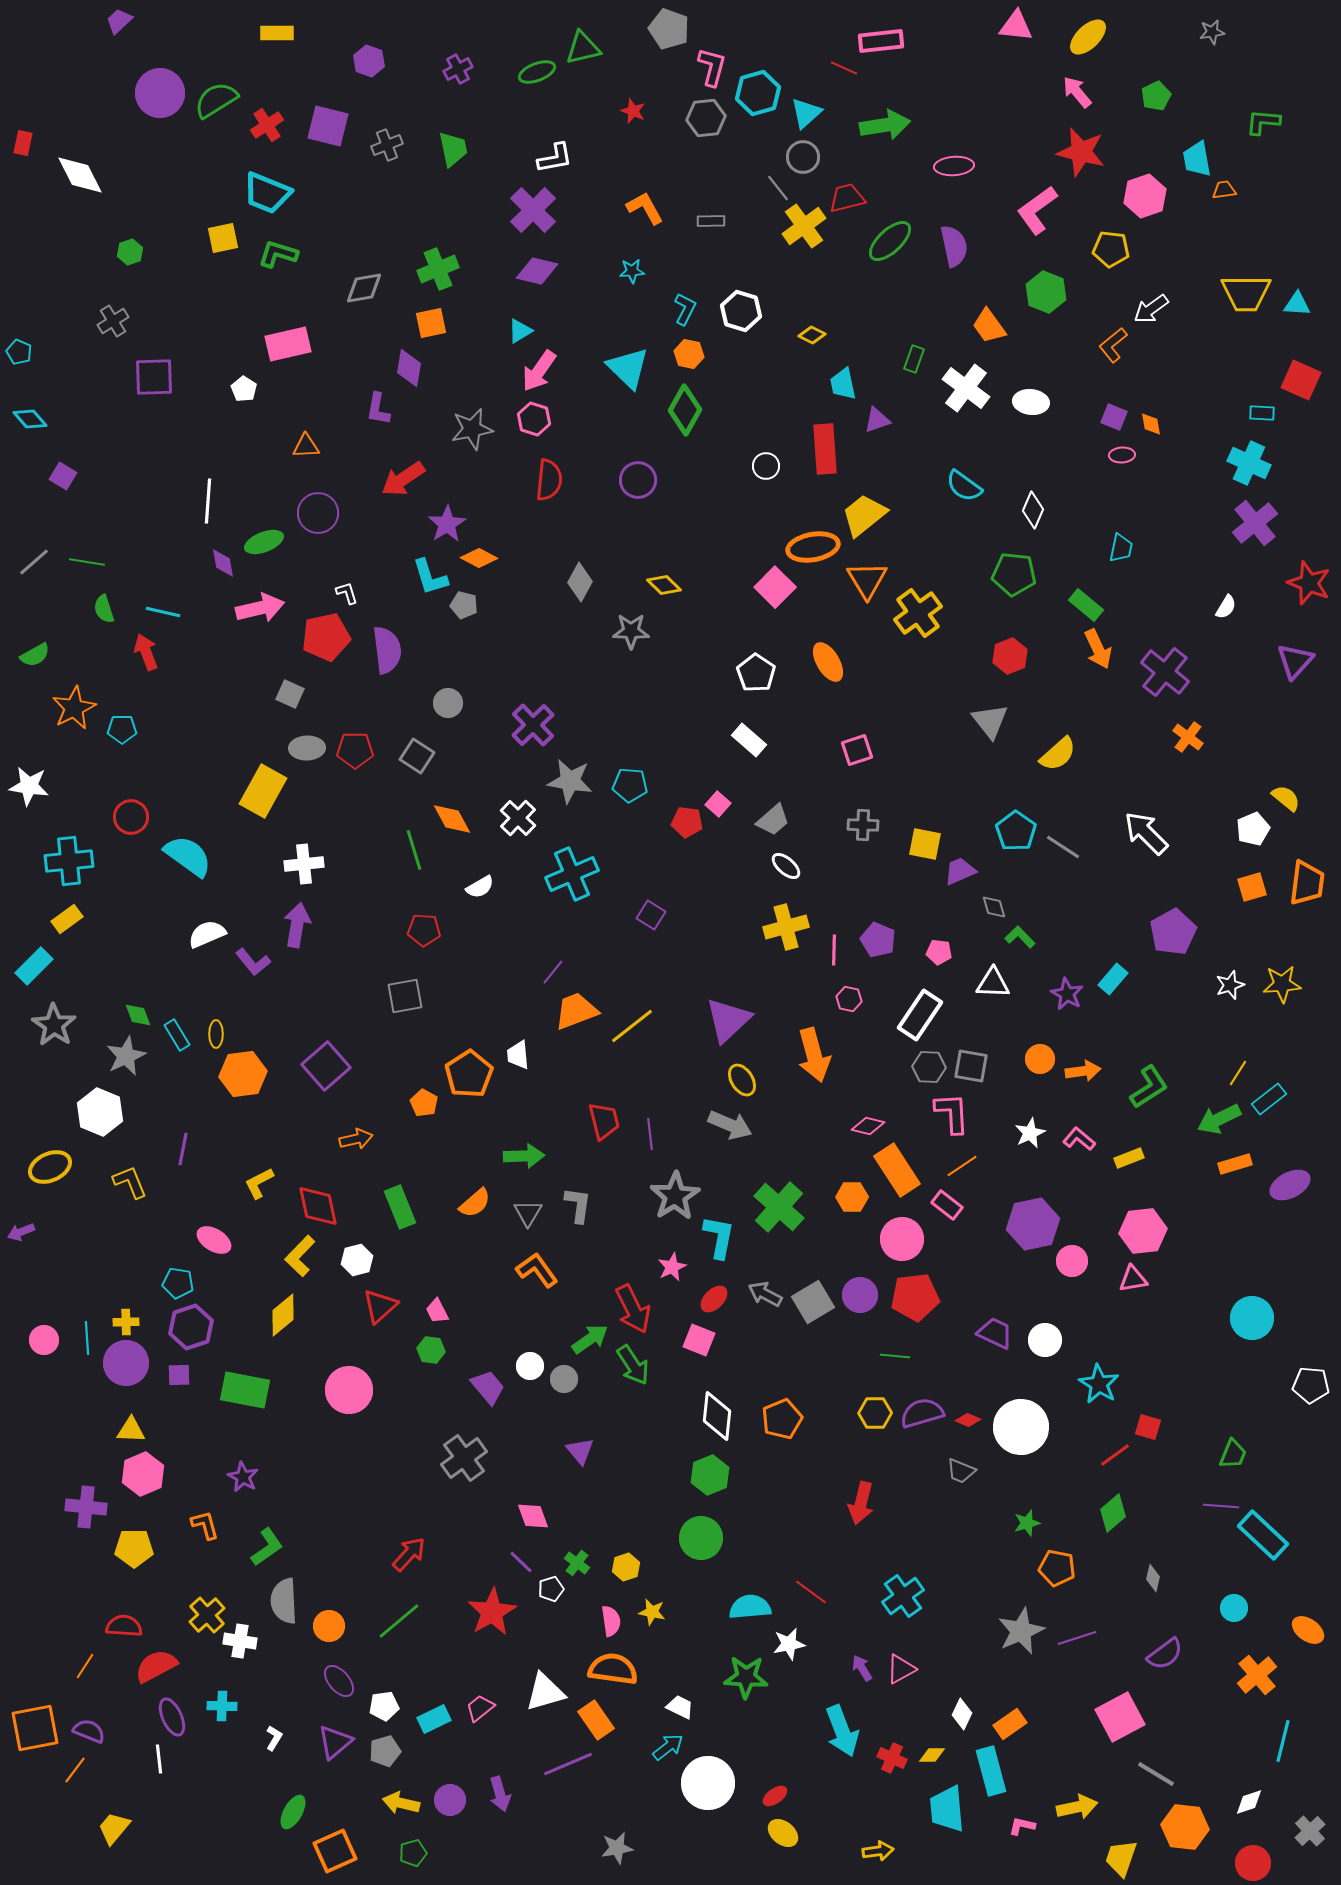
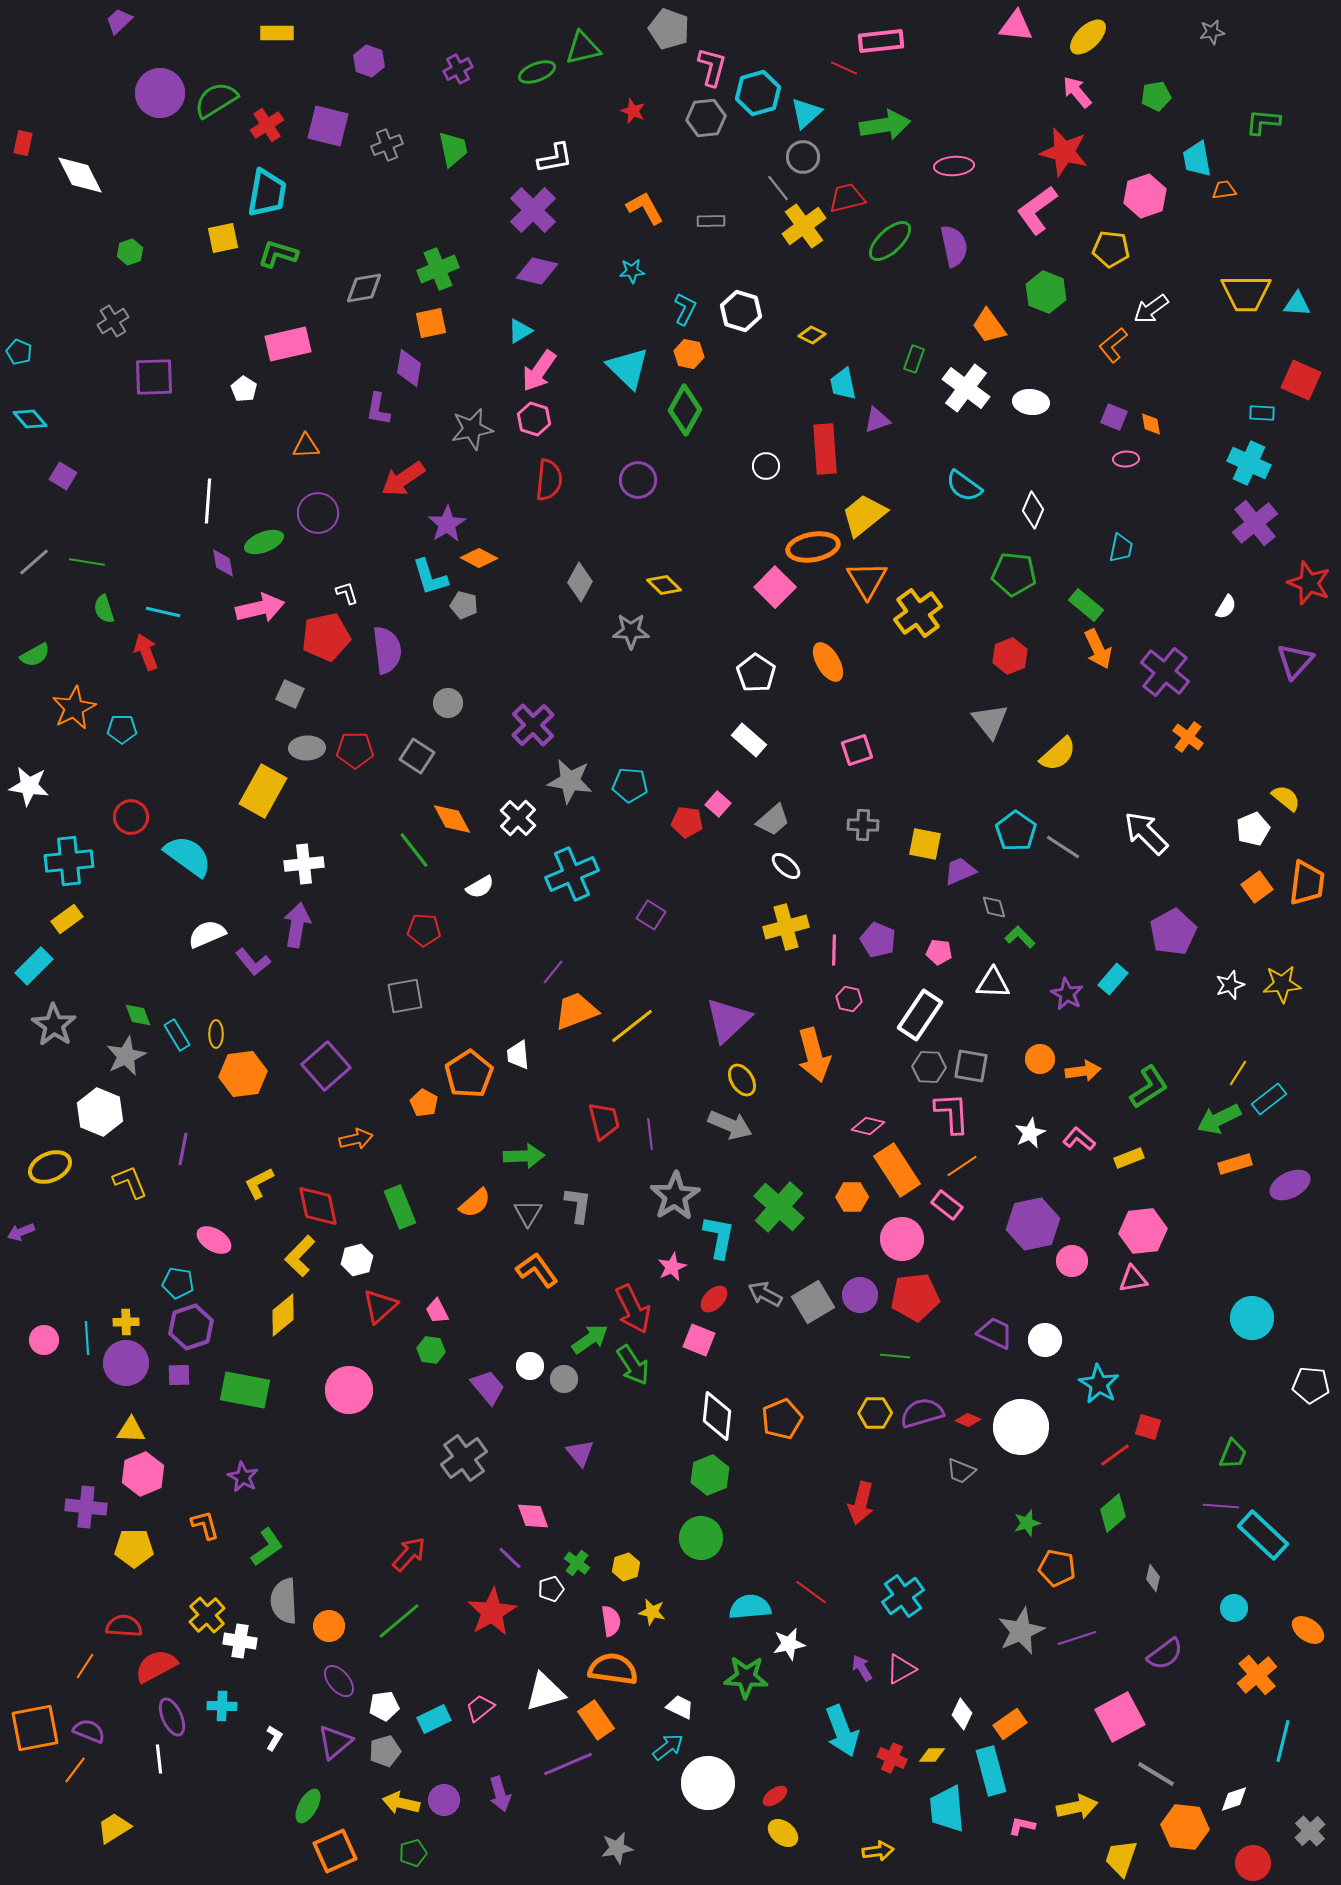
green pentagon at (1156, 96): rotated 16 degrees clockwise
red star at (1081, 152): moved 17 px left
cyan trapezoid at (267, 193): rotated 102 degrees counterclockwise
pink ellipse at (1122, 455): moved 4 px right, 4 px down
green line at (414, 850): rotated 21 degrees counterclockwise
orange square at (1252, 887): moved 5 px right; rotated 20 degrees counterclockwise
purple triangle at (580, 1451): moved 2 px down
purple line at (521, 1562): moved 11 px left, 4 px up
purple circle at (450, 1800): moved 6 px left
white diamond at (1249, 1802): moved 15 px left, 3 px up
green ellipse at (293, 1812): moved 15 px right, 6 px up
yellow trapezoid at (114, 1828): rotated 18 degrees clockwise
